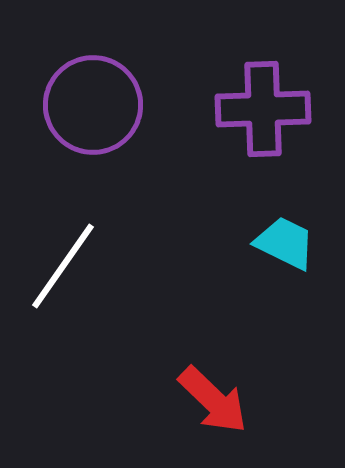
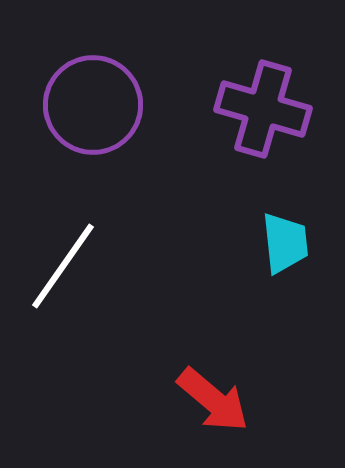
purple cross: rotated 18 degrees clockwise
cyan trapezoid: rotated 58 degrees clockwise
red arrow: rotated 4 degrees counterclockwise
